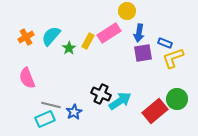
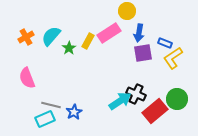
yellow L-shape: rotated 15 degrees counterclockwise
black cross: moved 35 px right
